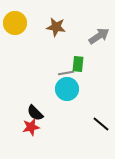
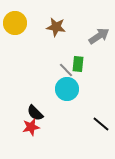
gray line: moved 3 px up; rotated 56 degrees clockwise
